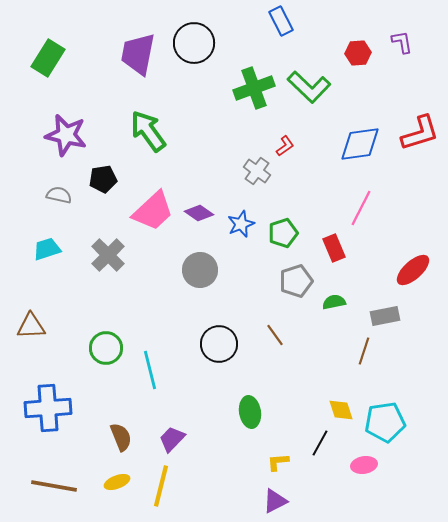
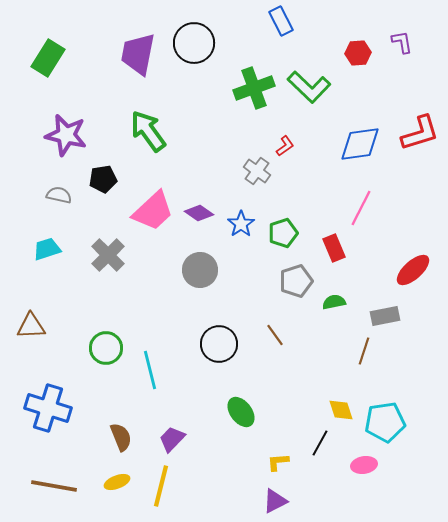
blue star at (241, 224): rotated 12 degrees counterclockwise
blue cross at (48, 408): rotated 21 degrees clockwise
green ellipse at (250, 412): moved 9 px left; rotated 28 degrees counterclockwise
